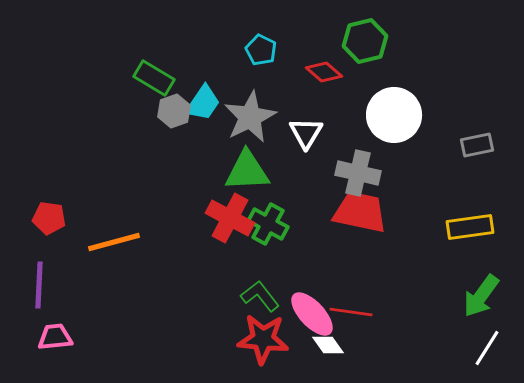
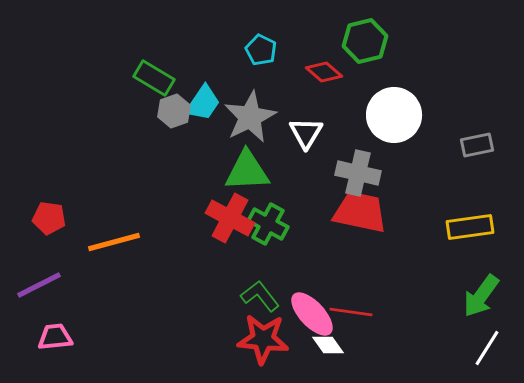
purple line: rotated 60 degrees clockwise
